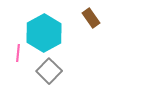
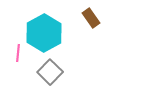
gray square: moved 1 px right, 1 px down
